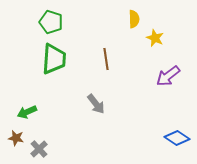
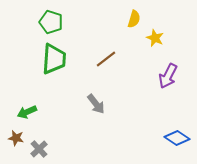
yellow semicircle: rotated 18 degrees clockwise
brown line: rotated 60 degrees clockwise
purple arrow: rotated 25 degrees counterclockwise
